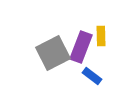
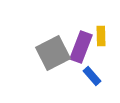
blue rectangle: rotated 12 degrees clockwise
